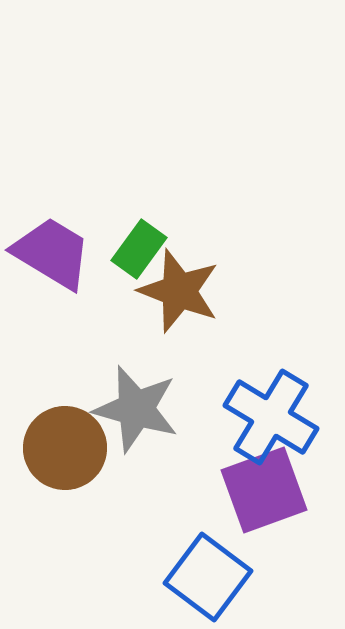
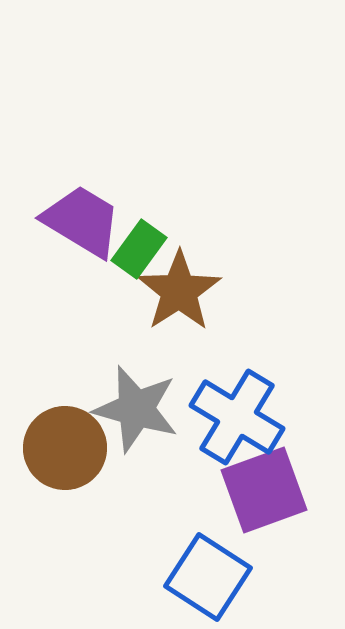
purple trapezoid: moved 30 px right, 32 px up
brown star: rotated 18 degrees clockwise
blue cross: moved 34 px left
blue square: rotated 4 degrees counterclockwise
